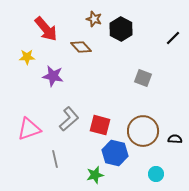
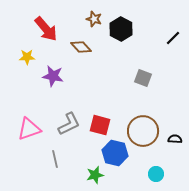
gray L-shape: moved 5 px down; rotated 15 degrees clockwise
